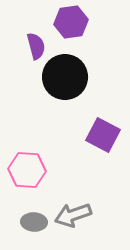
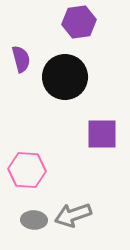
purple hexagon: moved 8 px right
purple semicircle: moved 15 px left, 13 px down
purple square: moved 1 px left, 1 px up; rotated 28 degrees counterclockwise
gray ellipse: moved 2 px up
